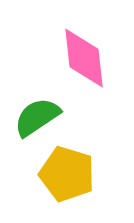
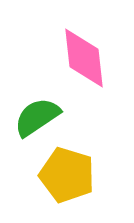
yellow pentagon: moved 1 px down
